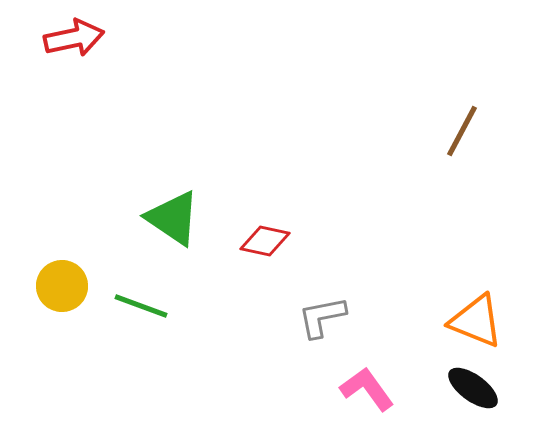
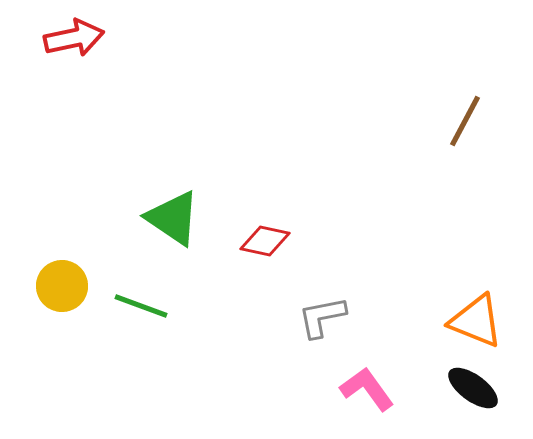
brown line: moved 3 px right, 10 px up
